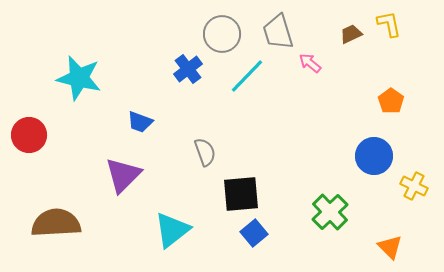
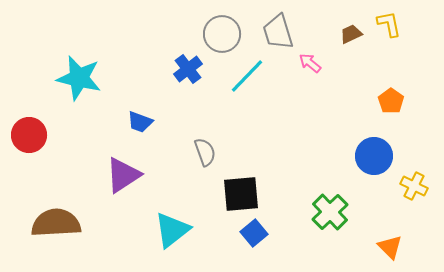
purple triangle: rotated 12 degrees clockwise
